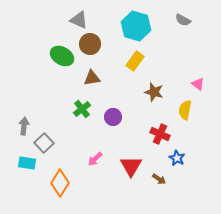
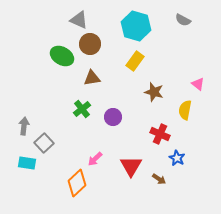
orange diamond: moved 17 px right; rotated 16 degrees clockwise
